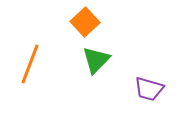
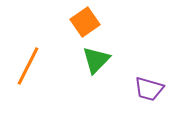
orange square: rotated 8 degrees clockwise
orange line: moved 2 px left, 2 px down; rotated 6 degrees clockwise
